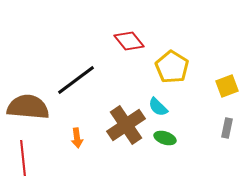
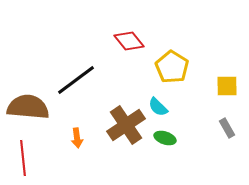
yellow square: rotated 20 degrees clockwise
gray rectangle: rotated 42 degrees counterclockwise
